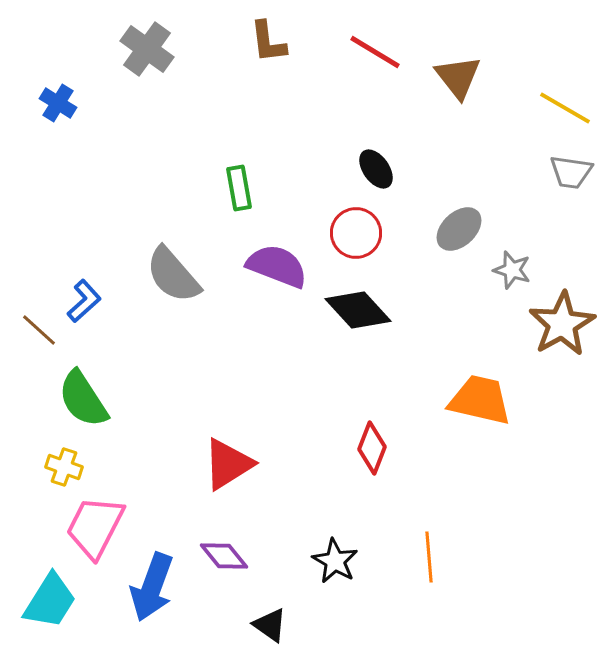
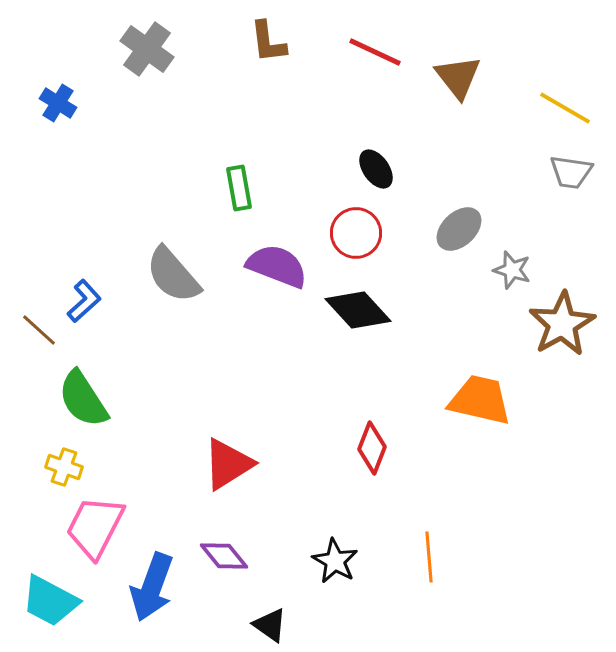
red line: rotated 6 degrees counterclockwise
cyan trapezoid: rotated 86 degrees clockwise
